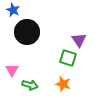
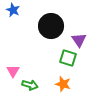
black circle: moved 24 px right, 6 px up
pink triangle: moved 1 px right, 1 px down
